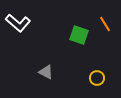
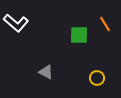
white L-shape: moved 2 px left
green square: rotated 18 degrees counterclockwise
